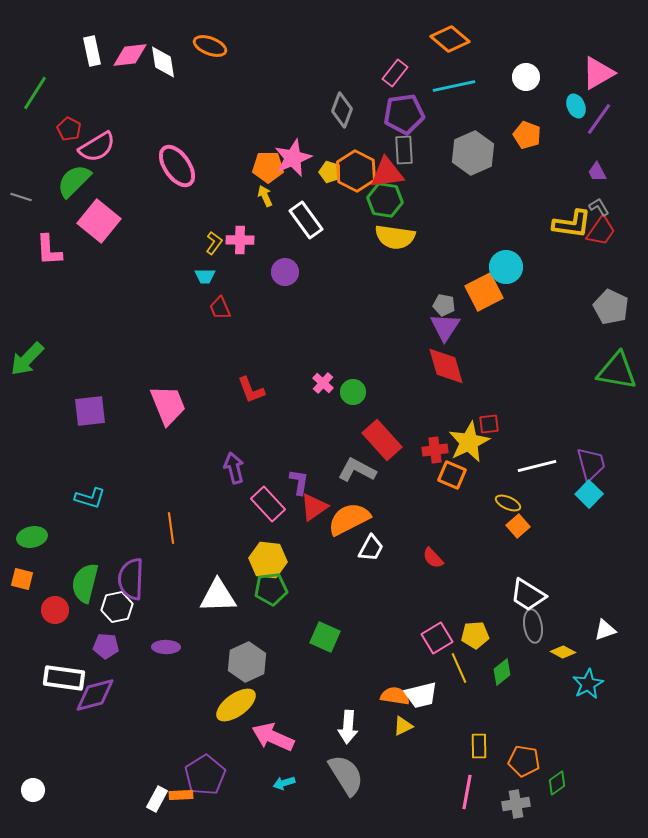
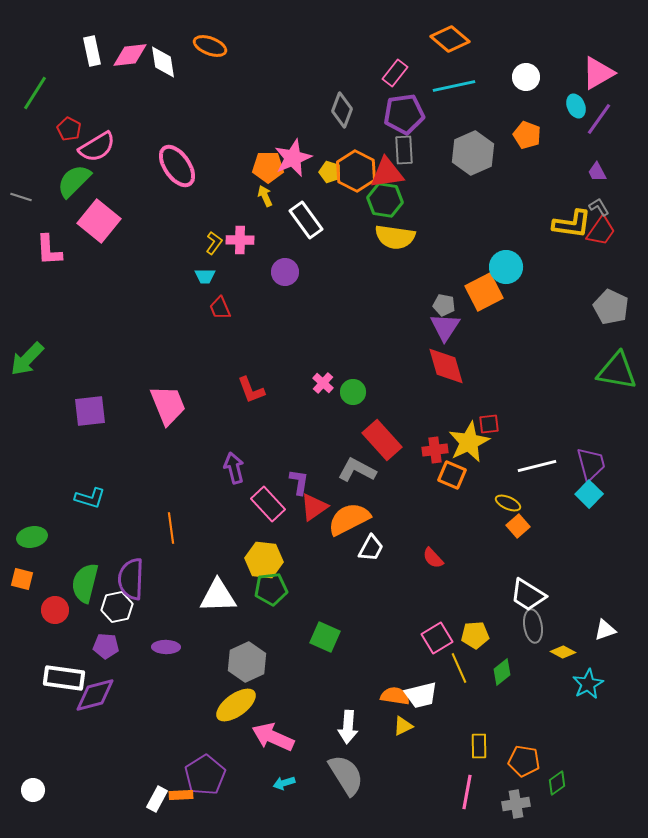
yellow hexagon at (268, 560): moved 4 px left
